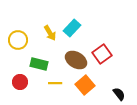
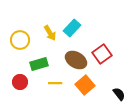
yellow circle: moved 2 px right
green rectangle: rotated 30 degrees counterclockwise
